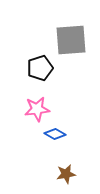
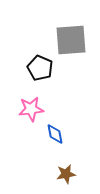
black pentagon: rotated 30 degrees counterclockwise
pink star: moved 6 px left
blue diamond: rotated 50 degrees clockwise
